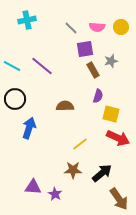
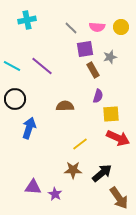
gray star: moved 1 px left, 4 px up
yellow square: rotated 18 degrees counterclockwise
brown arrow: moved 1 px up
